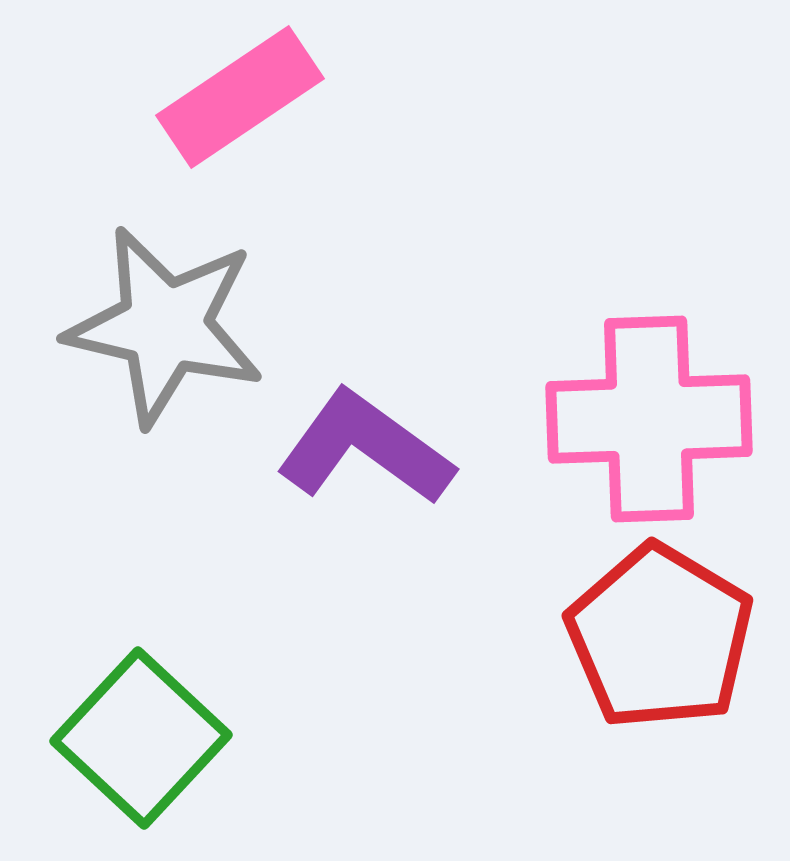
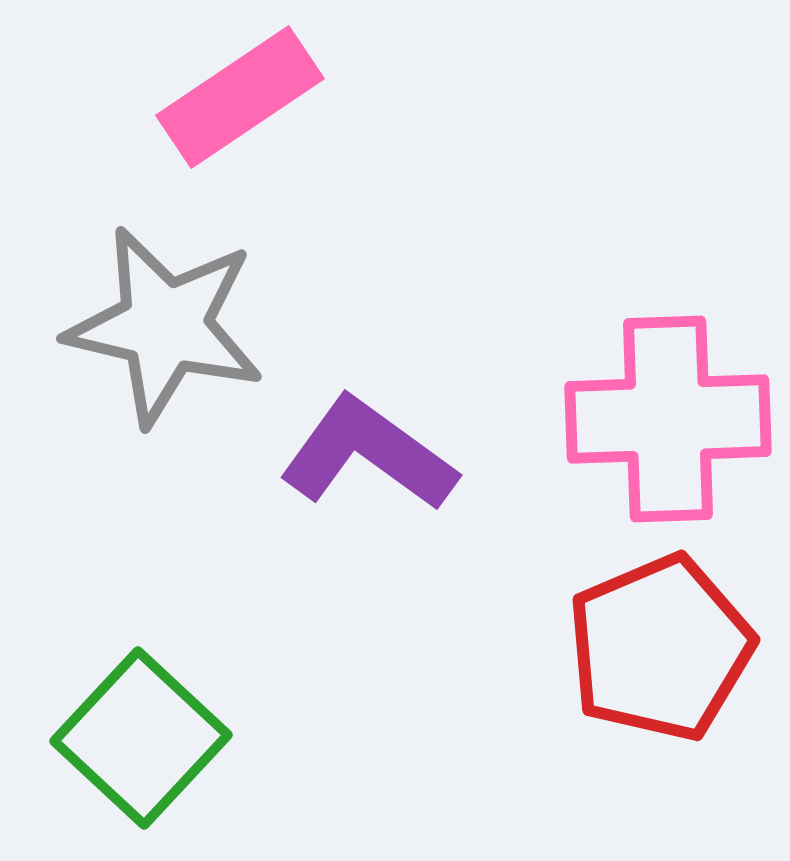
pink cross: moved 19 px right
purple L-shape: moved 3 px right, 6 px down
red pentagon: moved 11 px down; rotated 18 degrees clockwise
